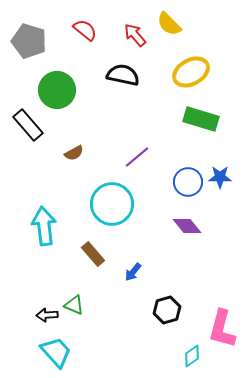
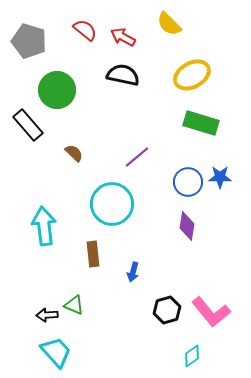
red arrow: moved 12 px left, 2 px down; rotated 20 degrees counterclockwise
yellow ellipse: moved 1 px right, 3 px down
green rectangle: moved 4 px down
brown semicircle: rotated 108 degrees counterclockwise
purple diamond: rotated 48 degrees clockwise
brown rectangle: rotated 35 degrees clockwise
blue arrow: rotated 24 degrees counterclockwise
pink L-shape: moved 11 px left, 17 px up; rotated 54 degrees counterclockwise
